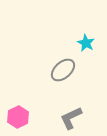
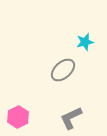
cyan star: moved 1 px left, 1 px up; rotated 30 degrees clockwise
